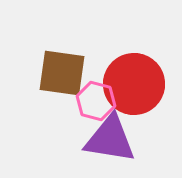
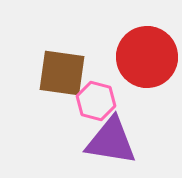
red circle: moved 13 px right, 27 px up
purple triangle: moved 1 px right, 2 px down
